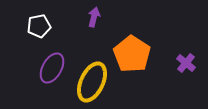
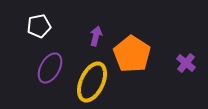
purple arrow: moved 2 px right, 19 px down
purple ellipse: moved 2 px left
